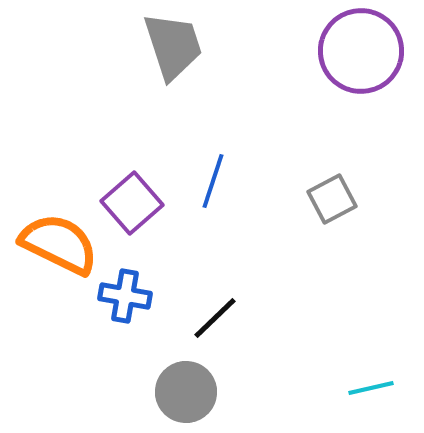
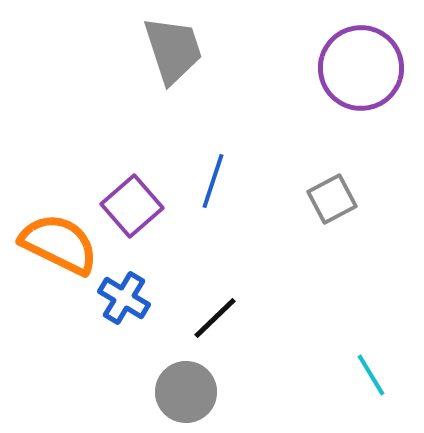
gray trapezoid: moved 4 px down
purple circle: moved 17 px down
purple square: moved 3 px down
blue cross: moved 1 px left, 2 px down; rotated 21 degrees clockwise
cyan line: moved 13 px up; rotated 72 degrees clockwise
